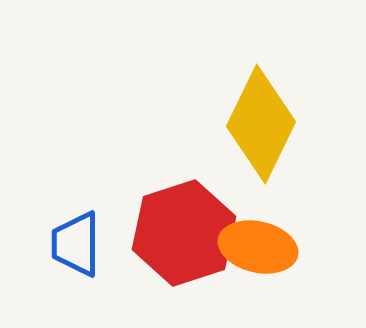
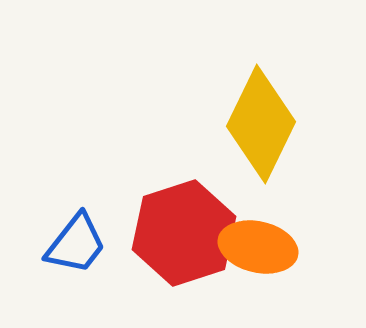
blue trapezoid: rotated 142 degrees counterclockwise
